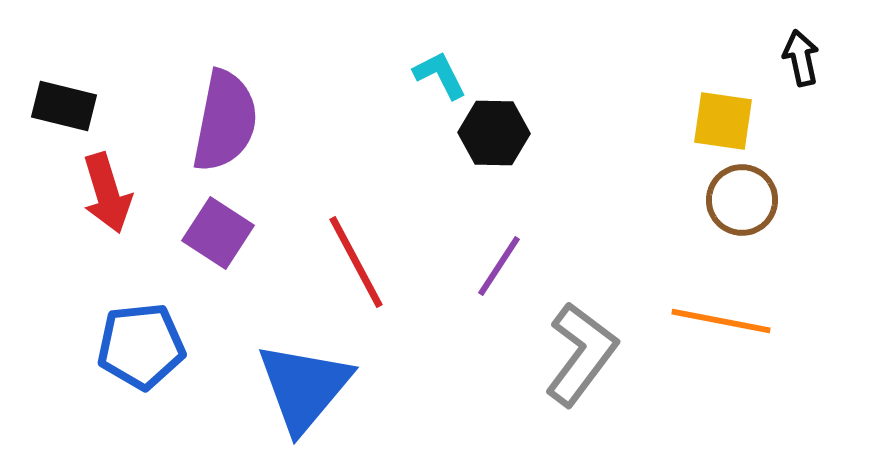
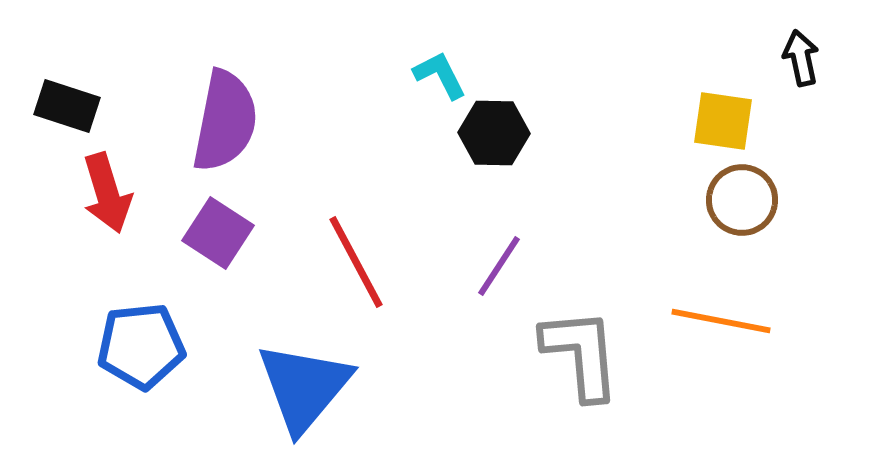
black rectangle: moved 3 px right; rotated 4 degrees clockwise
gray L-shape: rotated 42 degrees counterclockwise
